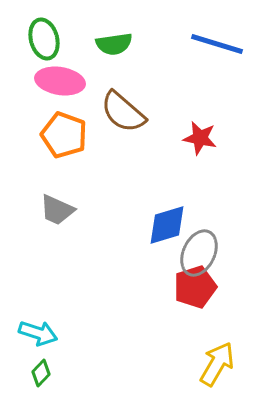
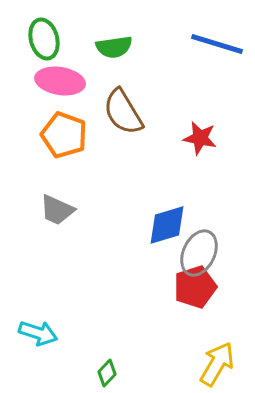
green semicircle: moved 3 px down
brown semicircle: rotated 18 degrees clockwise
green diamond: moved 66 px right
